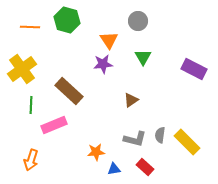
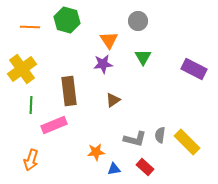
brown rectangle: rotated 40 degrees clockwise
brown triangle: moved 18 px left
